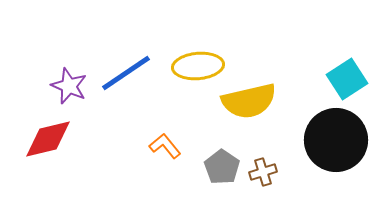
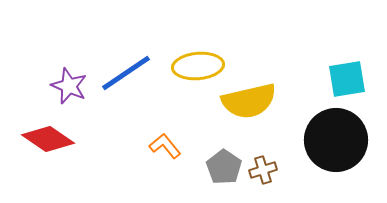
cyan square: rotated 24 degrees clockwise
red diamond: rotated 48 degrees clockwise
gray pentagon: moved 2 px right
brown cross: moved 2 px up
